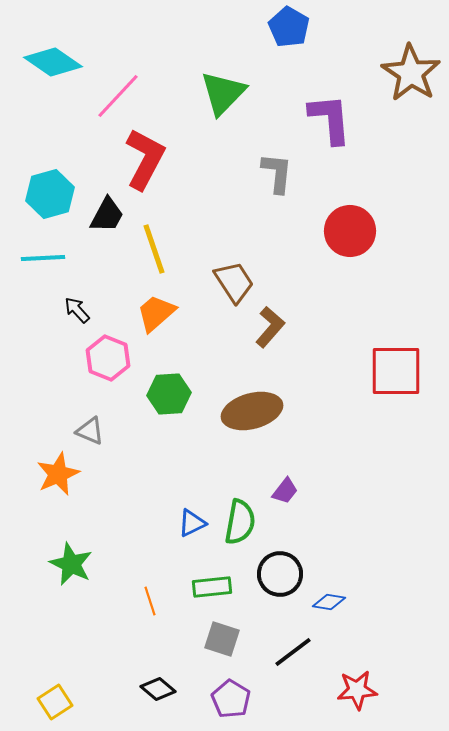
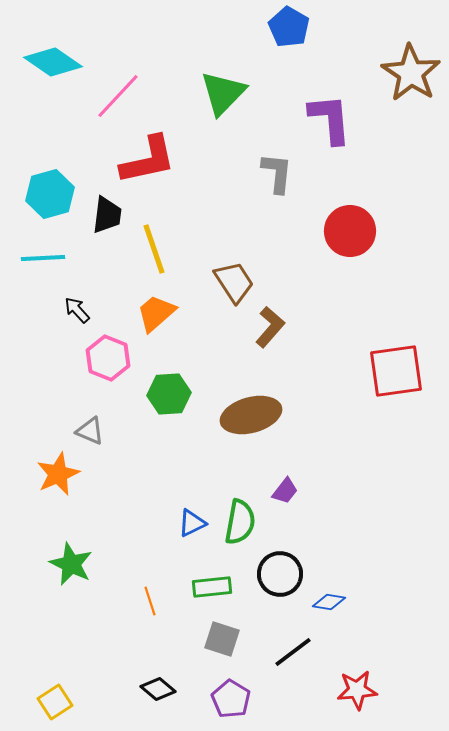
red L-shape: moved 3 px right, 1 px down; rotated 50 degrees clockwise
black trapezoid: rotated 21 degrees counterclockwise
red square: rotated 8 degrees counterclockwise
brown ellipse: moved 1 px left, 4 px down
